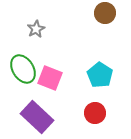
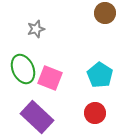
gray star: rotated 12 degrees clockwise
green ellipse: rotated 8 degrees clockwise
